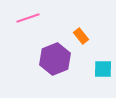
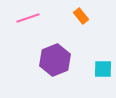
orange rectangle: moved 20 px up
purple hexagon: moved 1 px down
